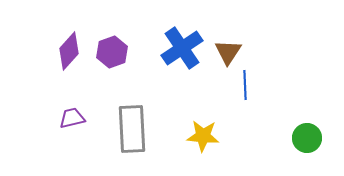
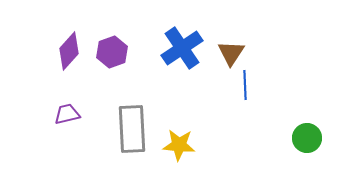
brown triangle: moved 3 px right, 1 px down
purple trapezoid: moved 5 px left, 4 px up
yellow star: moved 24 px left, 9 px down
